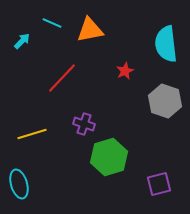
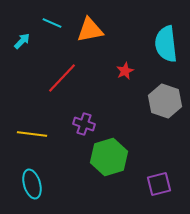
yellow line: rotated 24 degrees clockwise
cyan ellipse: moved 13 px right
